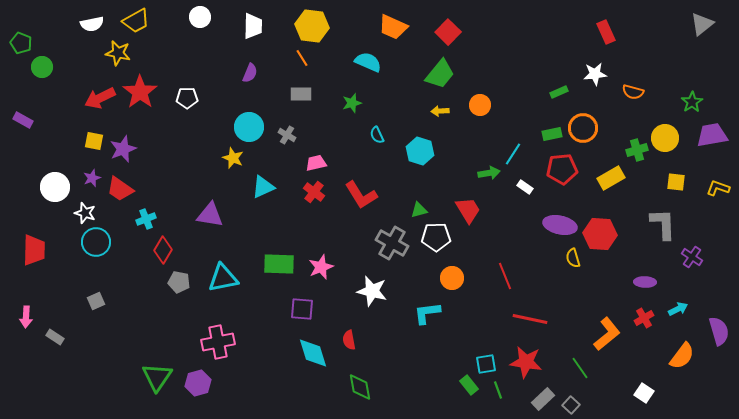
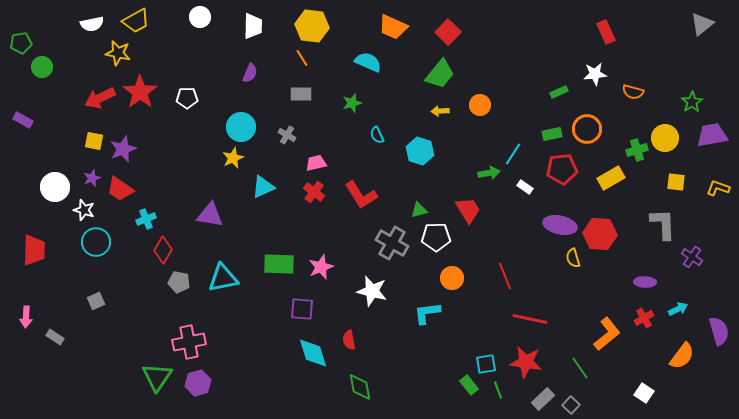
green pentagon at (21, 43): rotated 30 degrees counterclockwise
cyan circle at (249, 127): moved 8 px left
orange circle at (583, 128): moved 4 px right, 1 px down
yellow star at (233, 158): rotated 25 degrees clockwise
white star at (85, 213): moved 1 px left, 3 px up
pink cross at (218, 342): moved 29 px left
